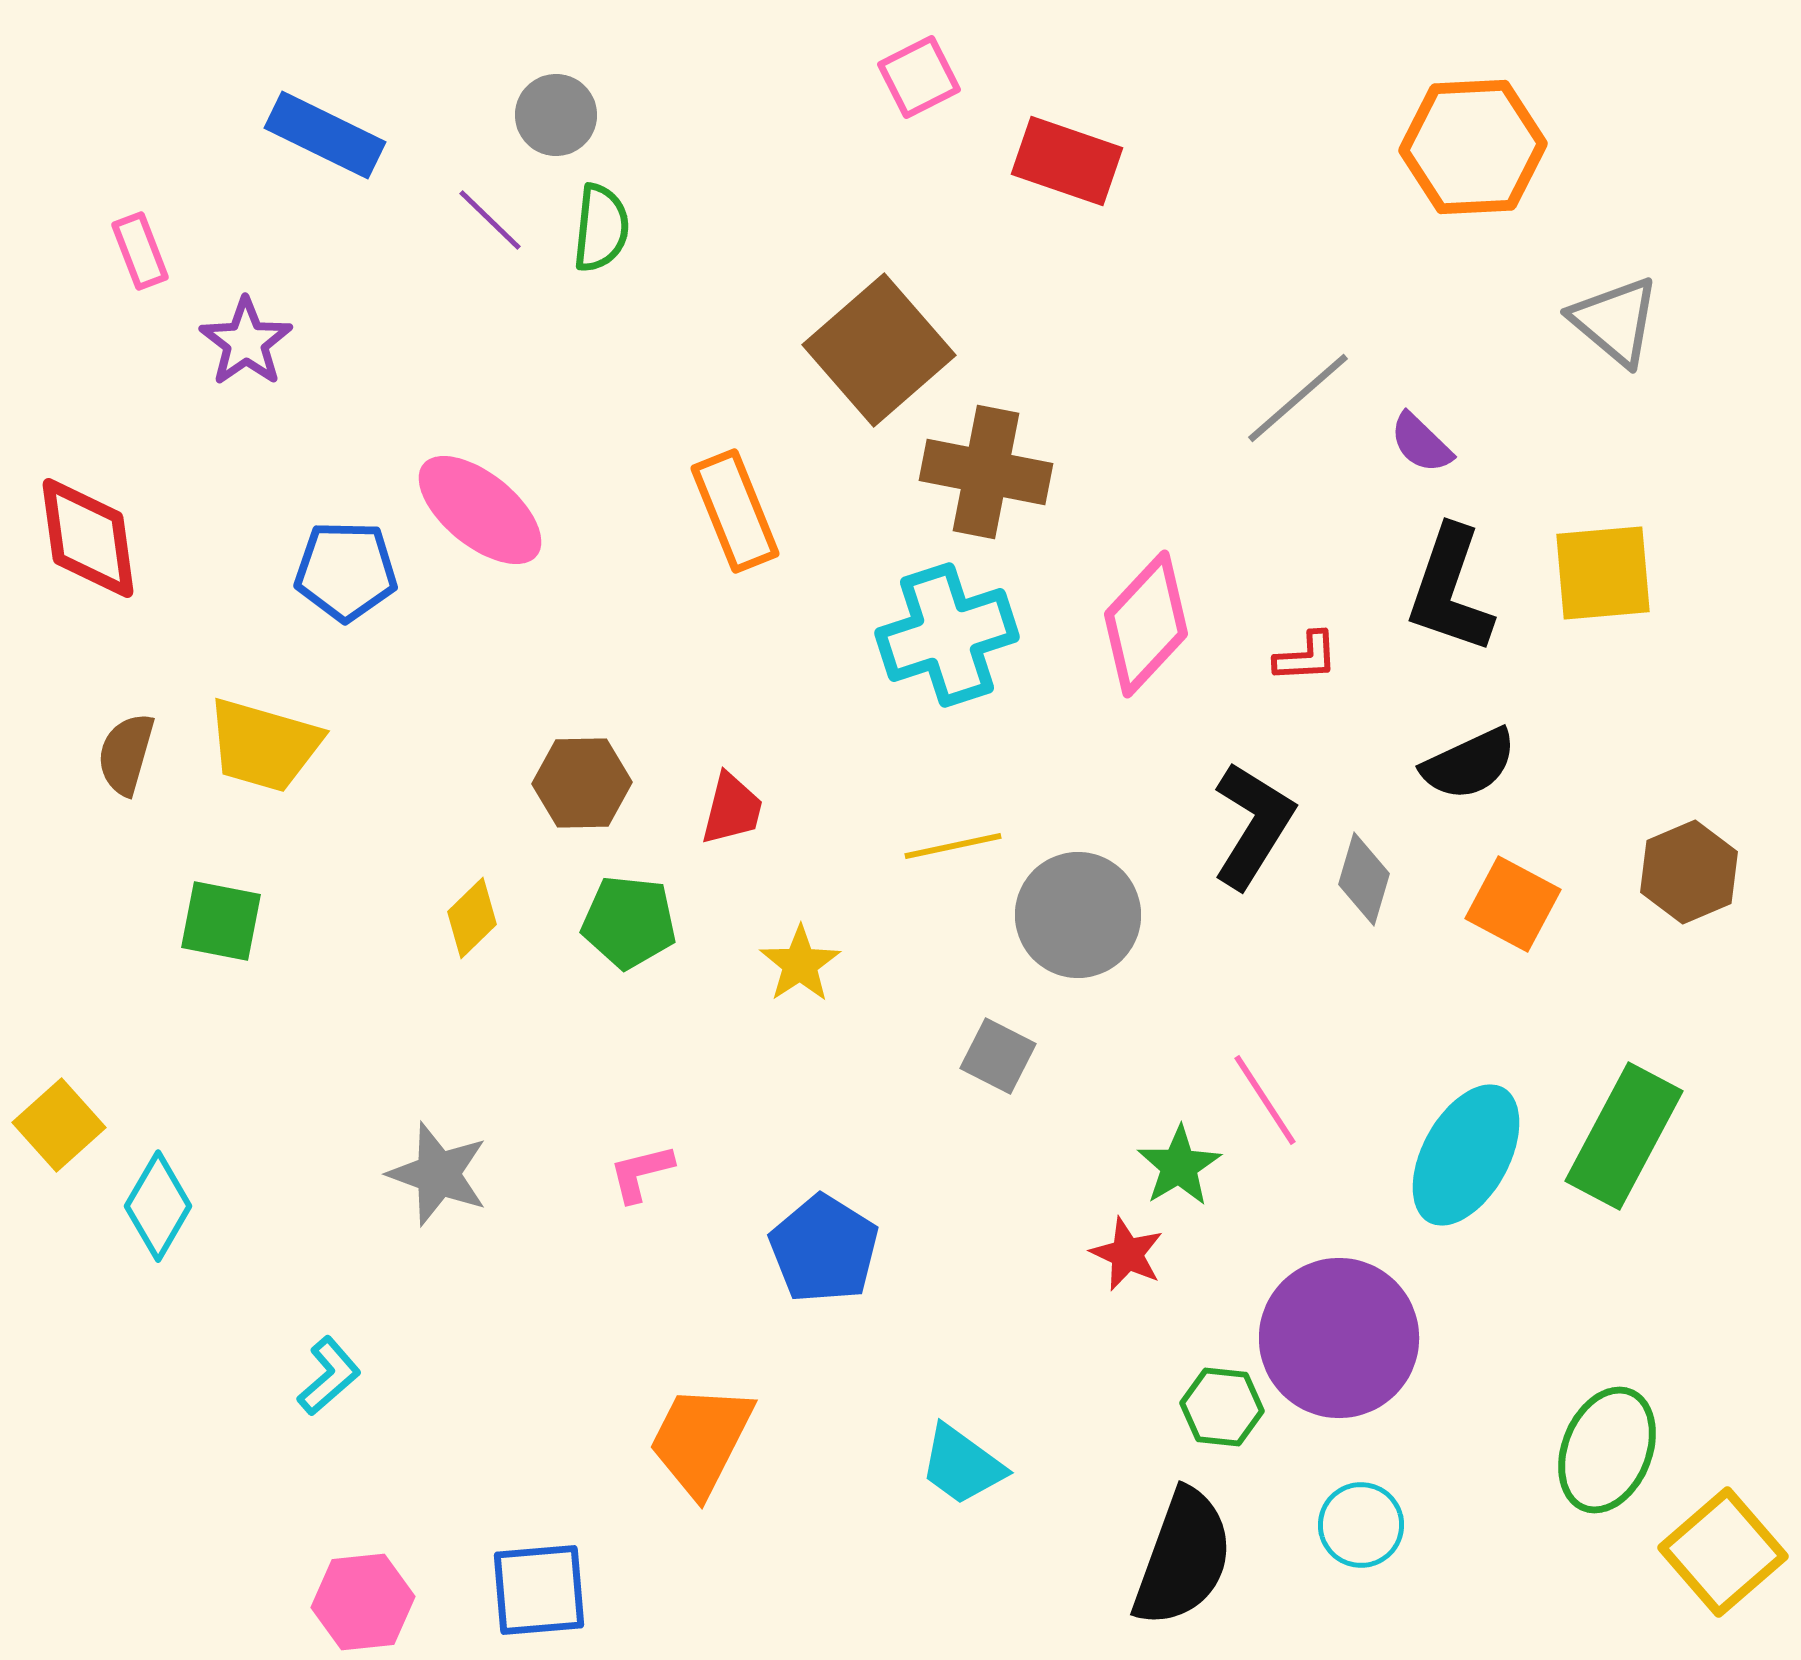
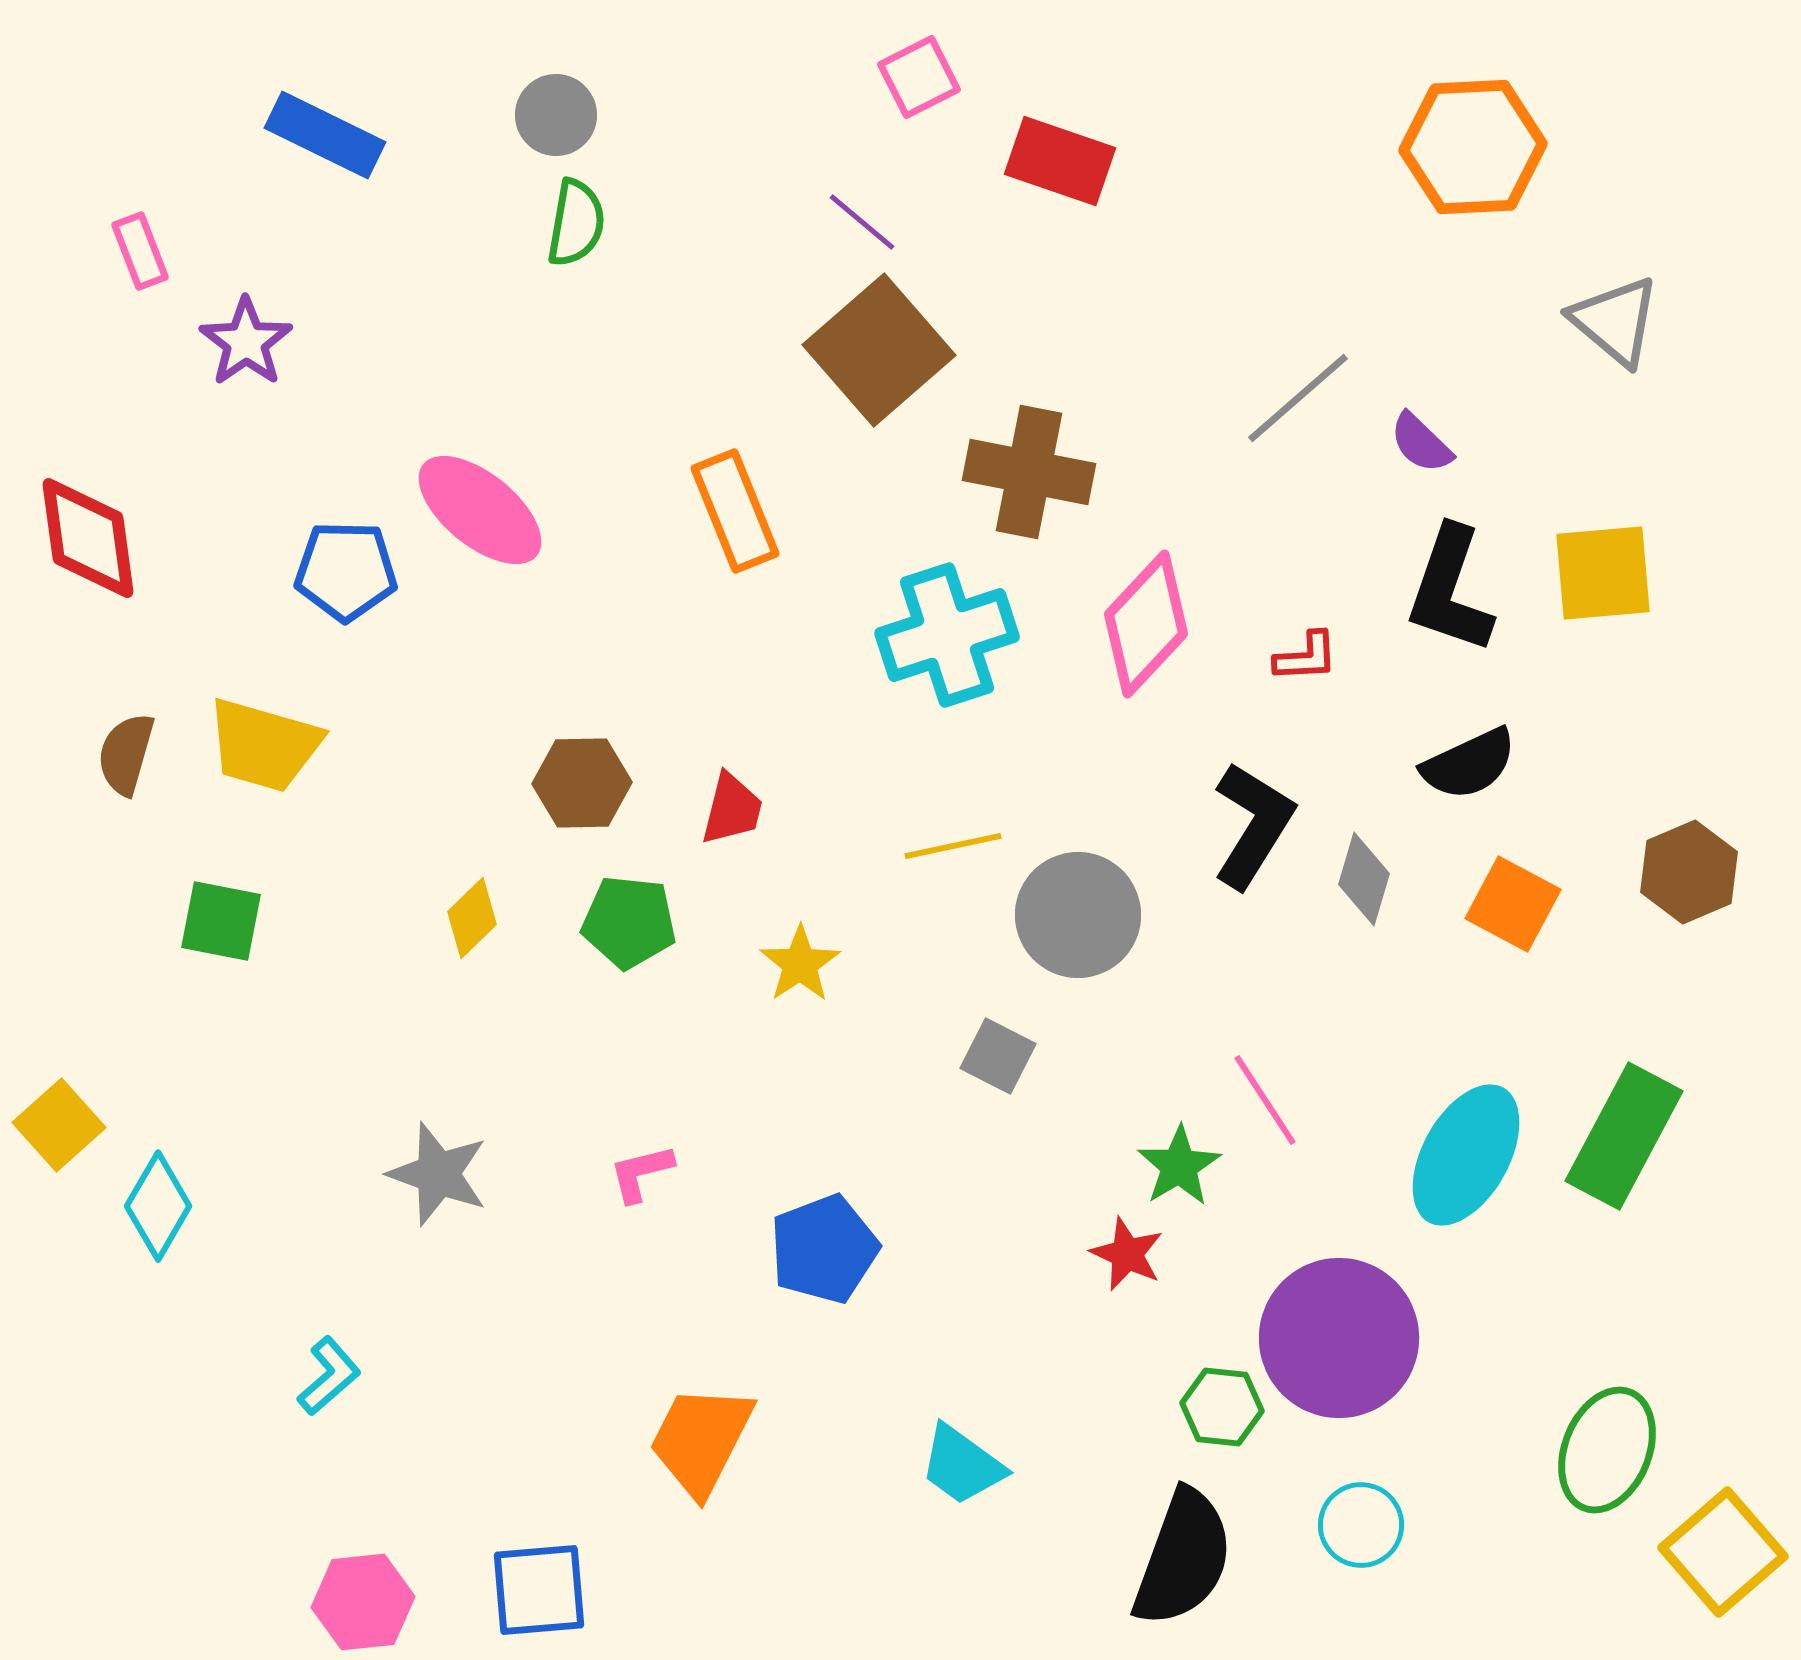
red rectangle at (1067, 161): moved 7 px left
purple line at (490, 220): moved 372 px right, 2 px down; rotated 4 degrees counterclockwise
green semicircle at (601, 228): moved 25 px left, 5 px up; rotated 4 degrees clockwise
brown cross at (986, 472): moved 43 px right
blue pentagon at (824, 1249): rotated 19 degrees clockwise
